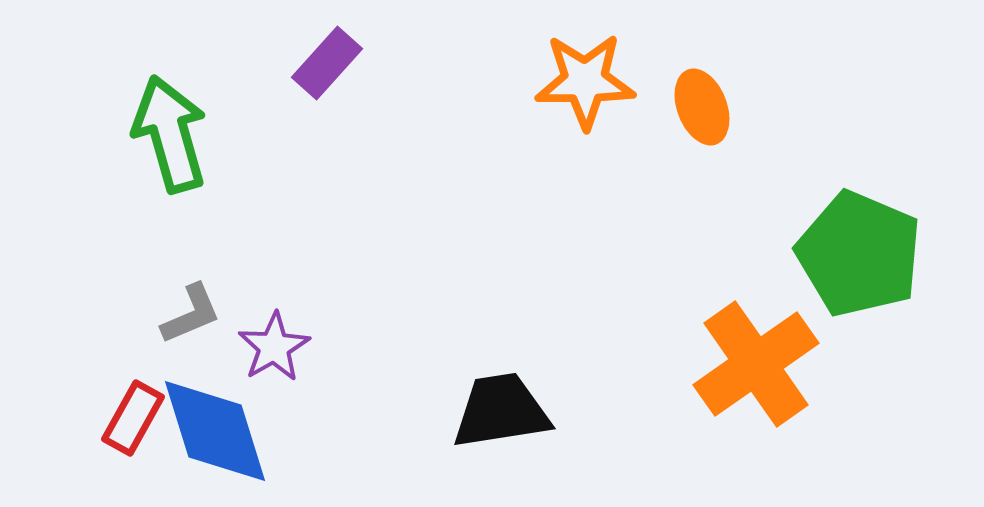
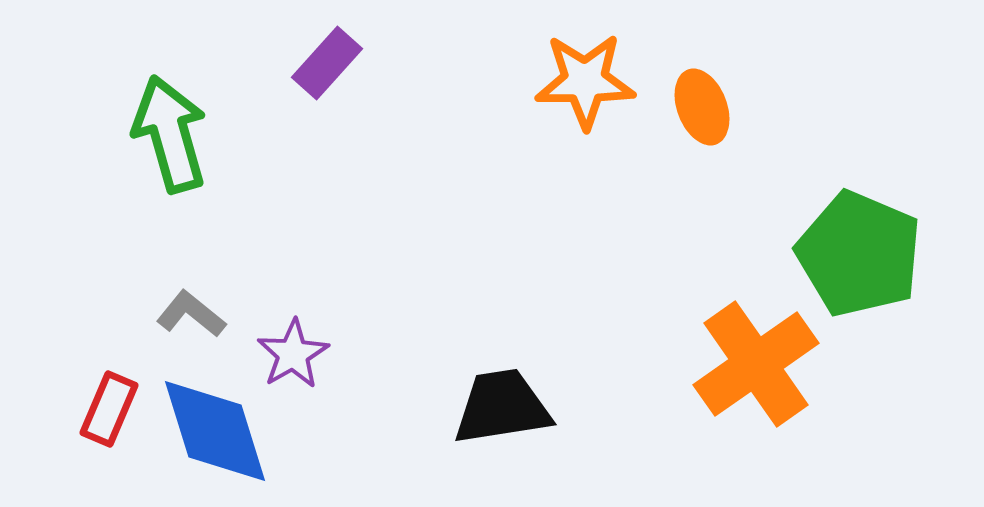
gray L-shape: rotated 118 degrees counterclockwise
purple star: moved 19 px right, 7 px down
black trapezoid: moved 1 px right, 4 px up
red rectangle: moved 24 px left, 9 px up; rotated 6 degrees counterclockwise
